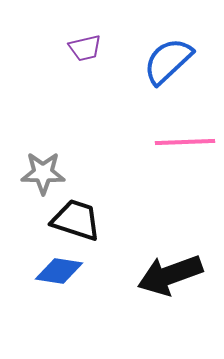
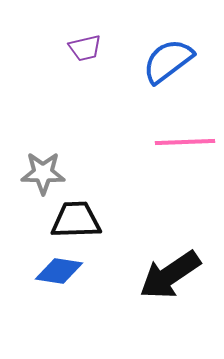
blue semicircle: rotated 6 degrees clockwise
black trapezoid: rotated 20 degrees counterclockwise
black arrow: rotated 14 degrees counterclockwise
